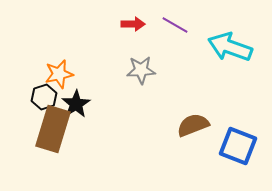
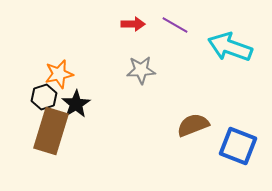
brown rectangle: moved 2 px left, 2 px down
